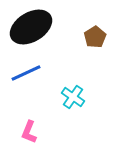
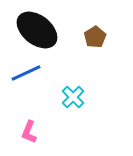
black ellipse: moved 6 px right, 3 px down; rotated 69 degrees clockwise
cyan cross: rotated 10 degrees clockwise
